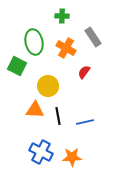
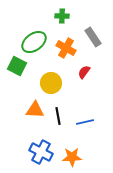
green ellipse: rotated 65 degrees clockwise
yellow circle: moved 3 px right, 3 px up
